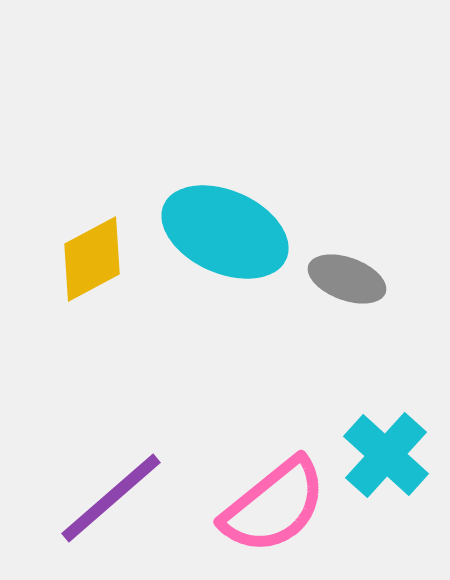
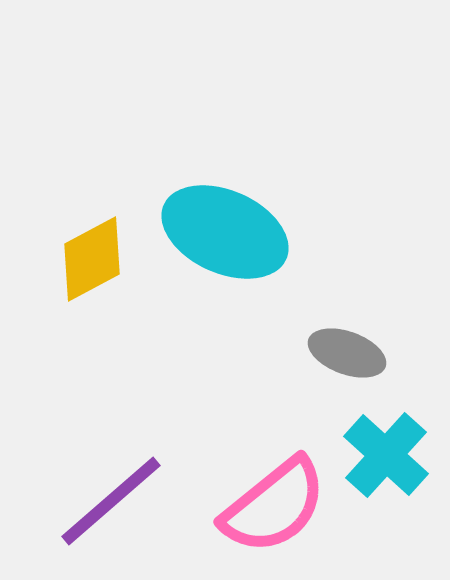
gray ellipse: moved 74 px down
purple line: moved 3 px down
